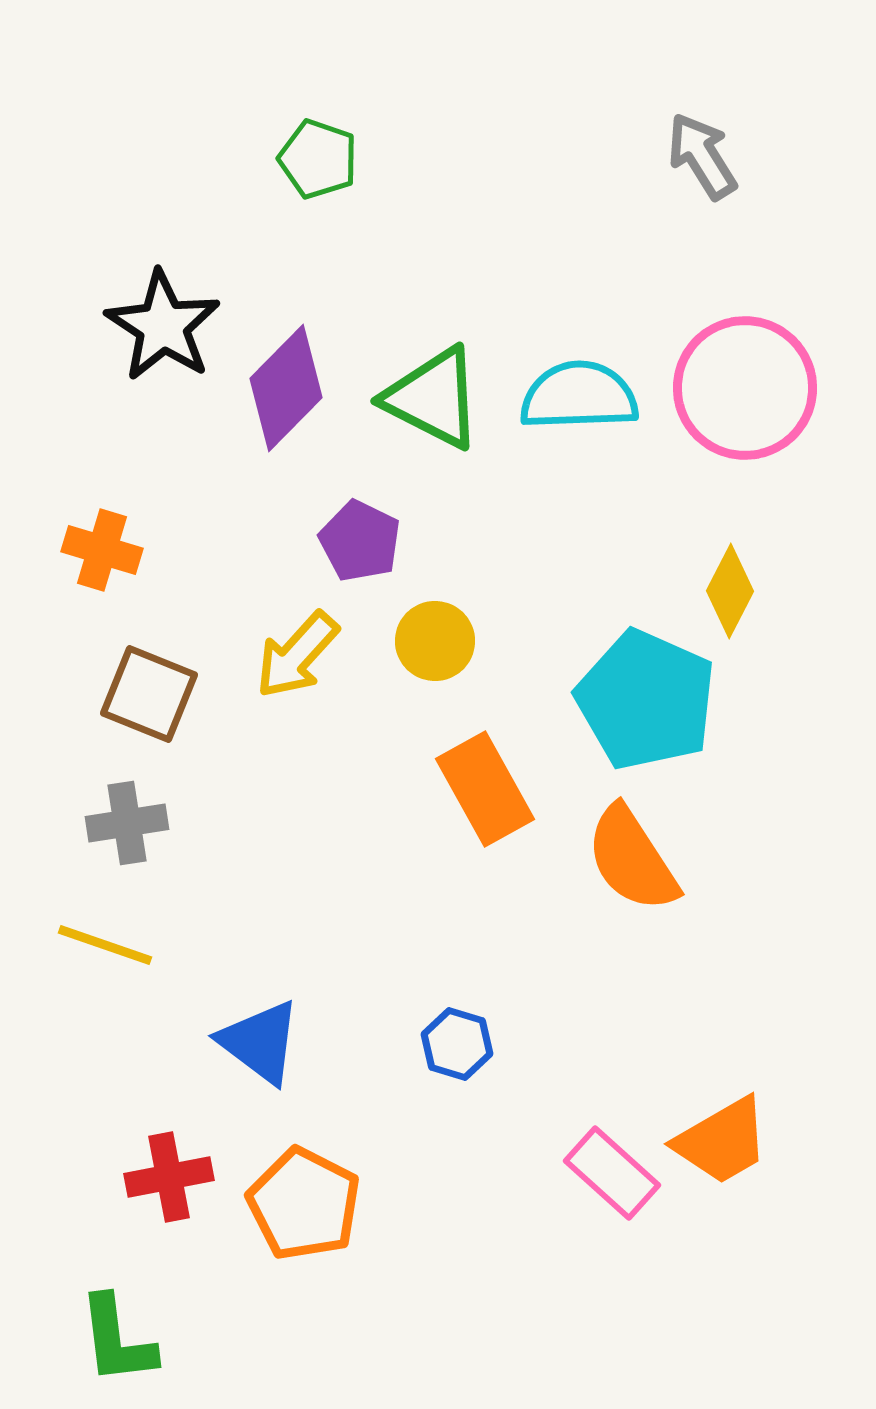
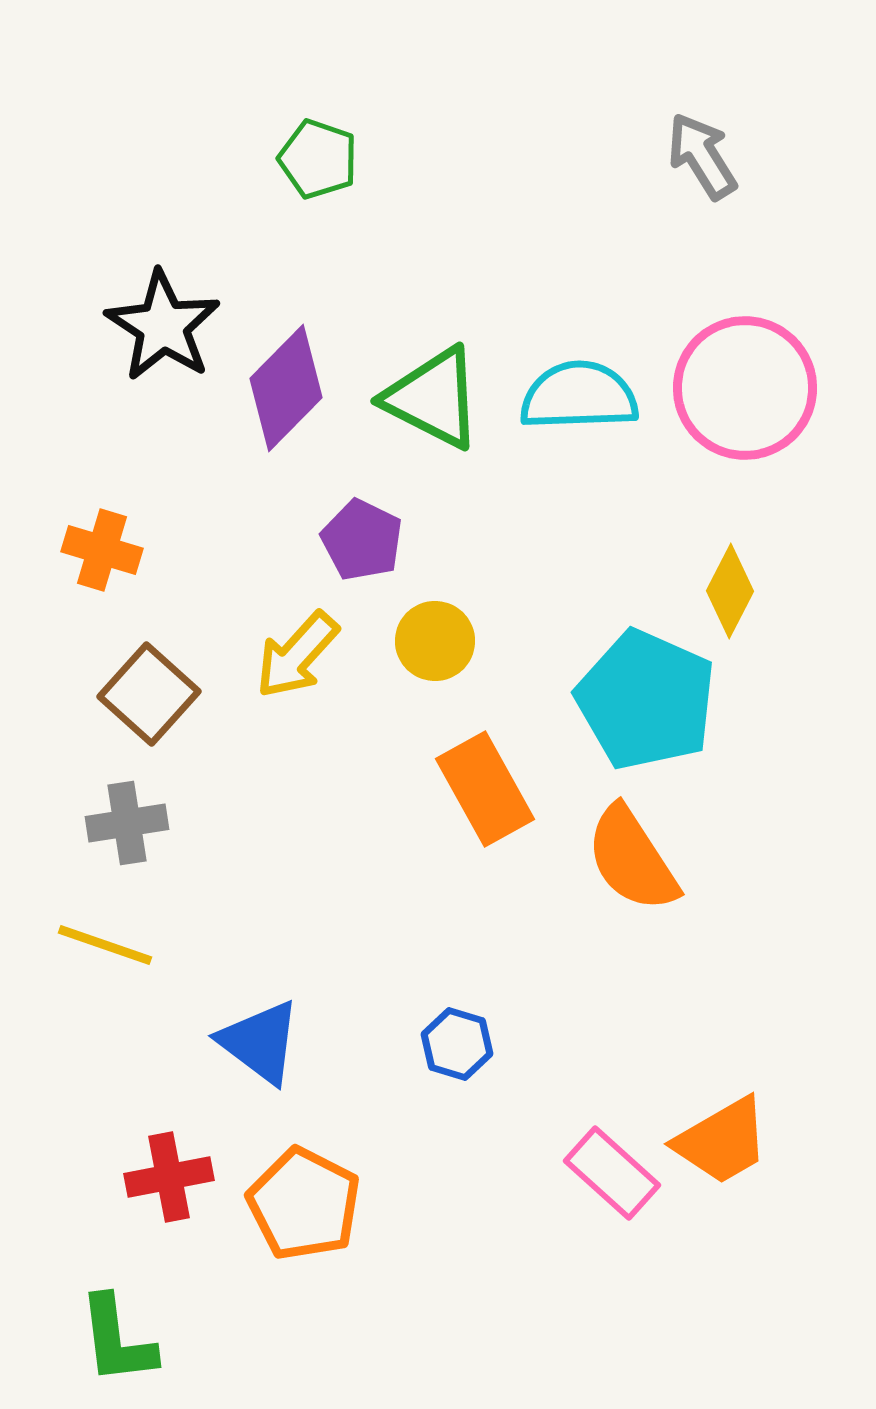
purple pentagon: moved 2 px right, 1 px up
brown square: rotated 20 degrees clockwise
